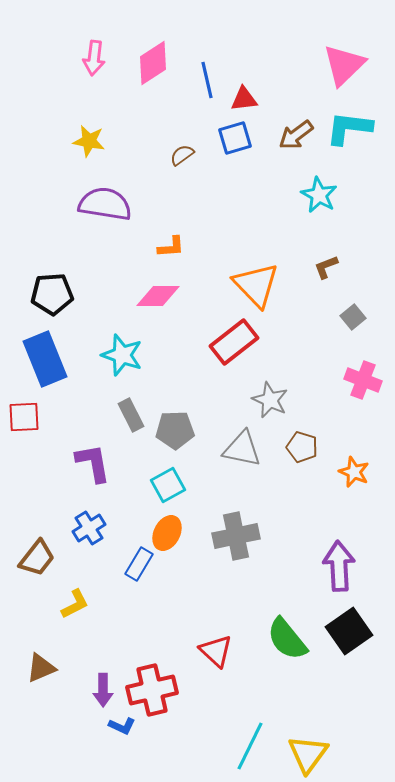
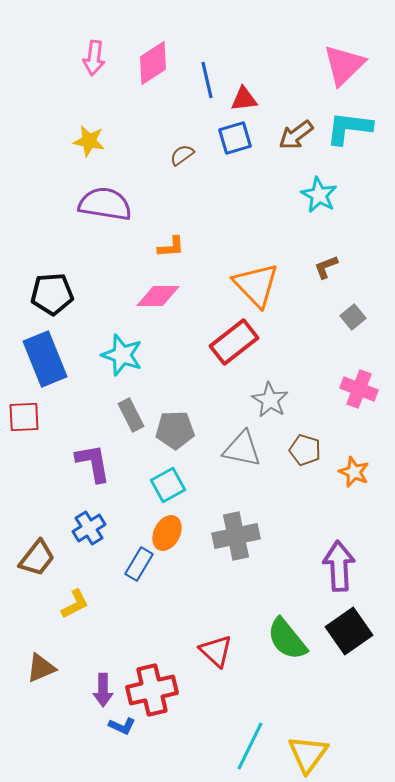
pink cross at (363, 380): moved 4 px left, 9 px down
gray star at (270, 400): rotated 6 degrees clockwise
brown pentagon at (302, 447): moved 3 px right, 3 px down
